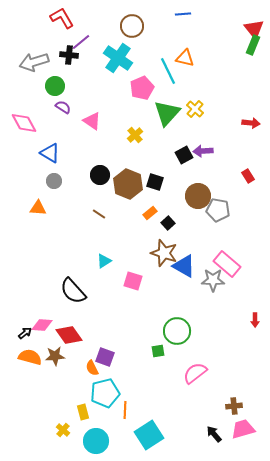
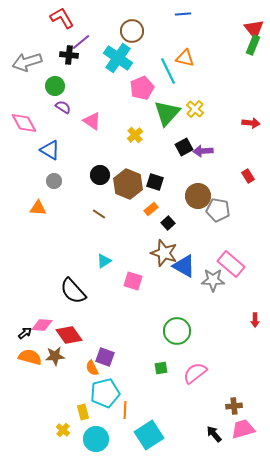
brown circle at (132, 26): moved 5 px down
gray arrow at (34, 62): moved 7 px left
blue triangle at (50, 153): moved 3 px up
black square at (184, 155): moved 8 px up
orange rectangle at (150, 213): moved 1 px right, 4 px up
pink rectangle at (227, 264): moved 4 px right
green square at (158, 351): moved 3 px right, 17 px down
cyan circle at (96, 441): moved 2 px up
